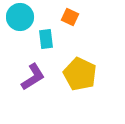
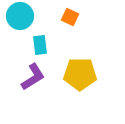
cyan circle: moved 1 px up
cyan rectangle: moved 6 px left, 6 px down
yellow pentagon: rotated 24 degrees counterclockwise
